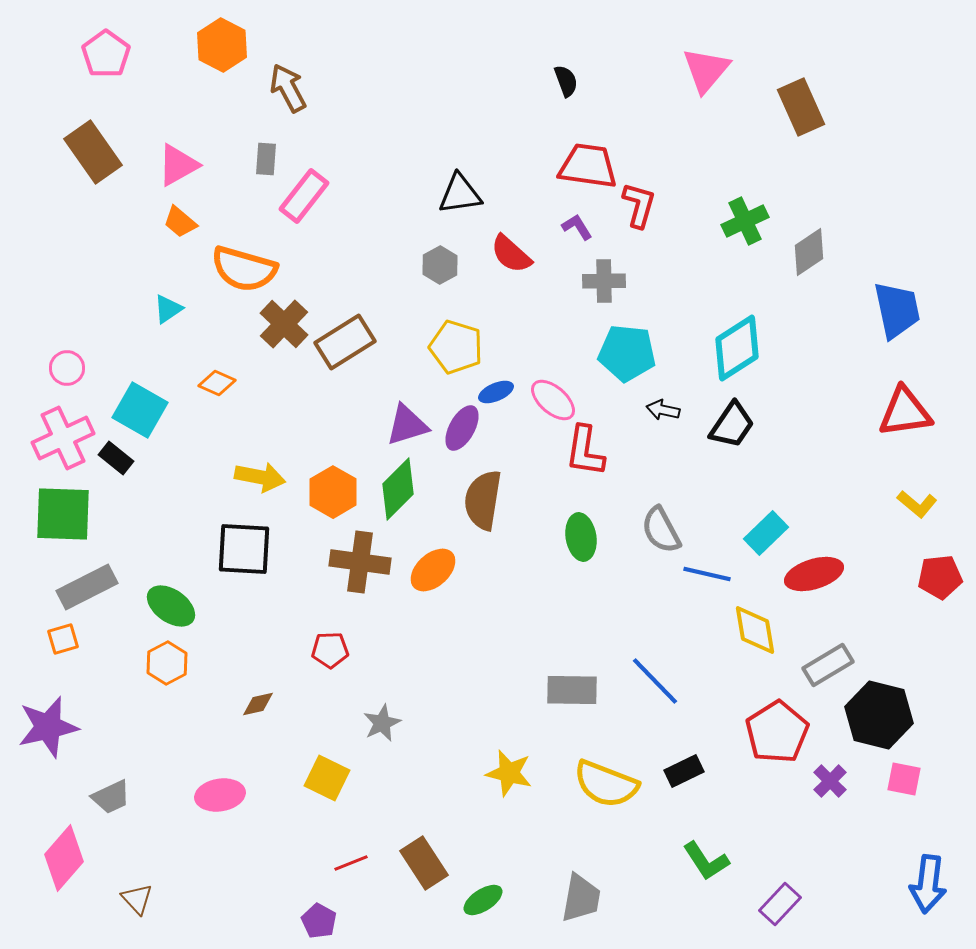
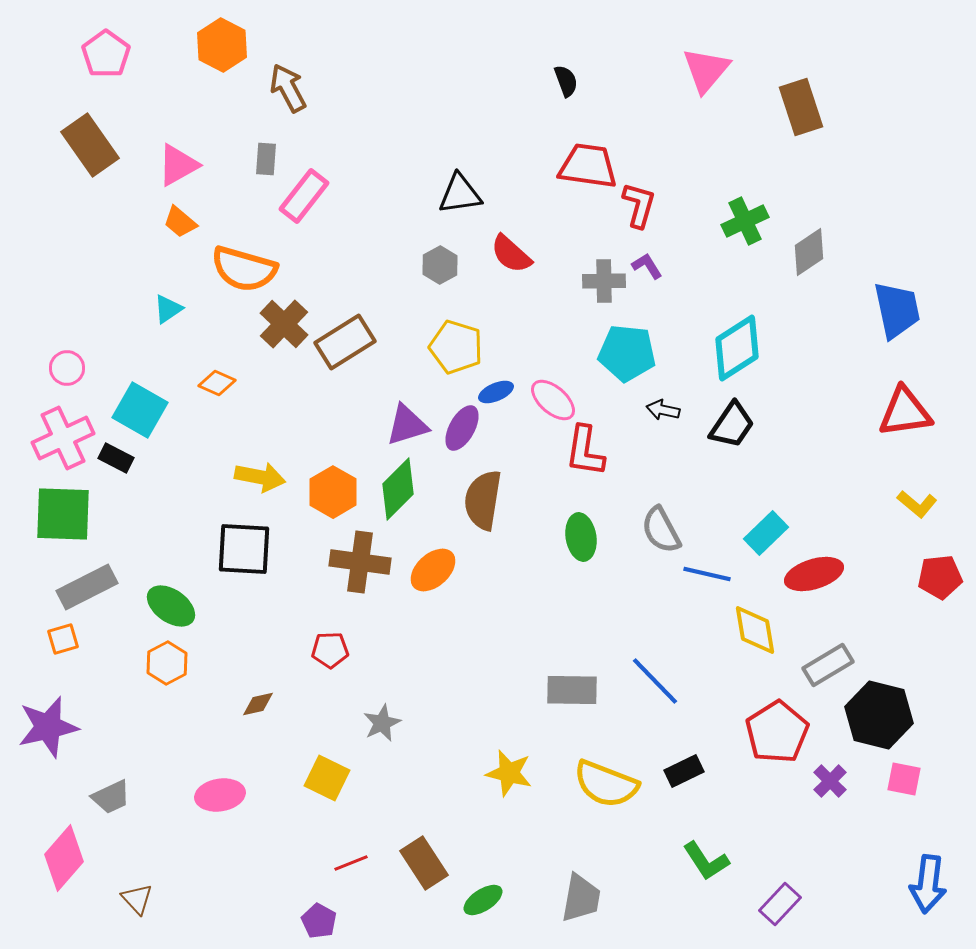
brown rectangle at (801, 107): rotated 6 degrees clockwise
brown rectangle at (93, 152): moved 3 px left, 7 px up
purple L-shape at (577, 227): moved 70 px right, 39 px down
black rectangle at (116, 458): rotated 12 degrees counterclockwise
